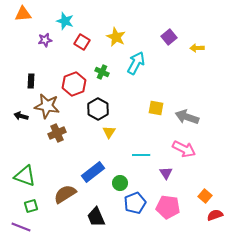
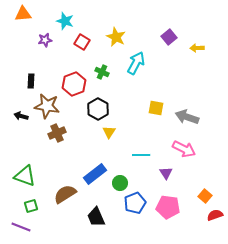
blue rectangle: moved 2 px right, 2 px down
